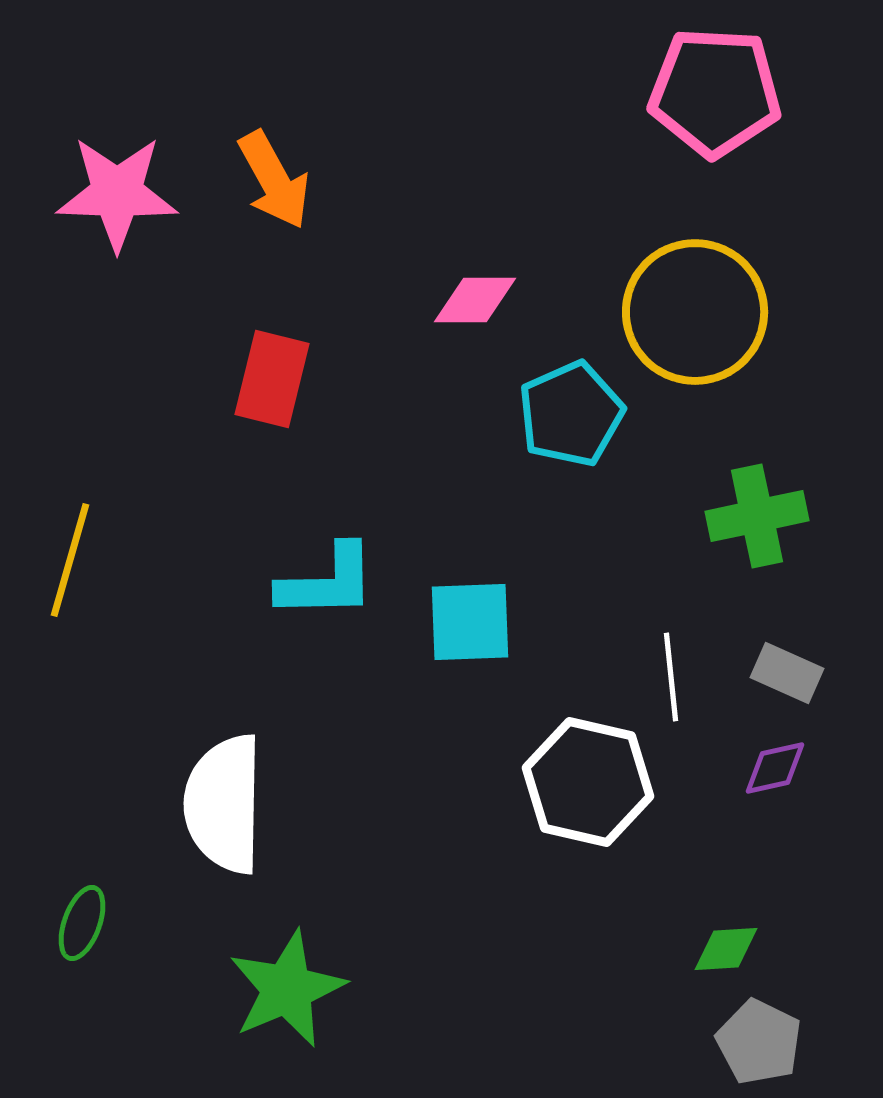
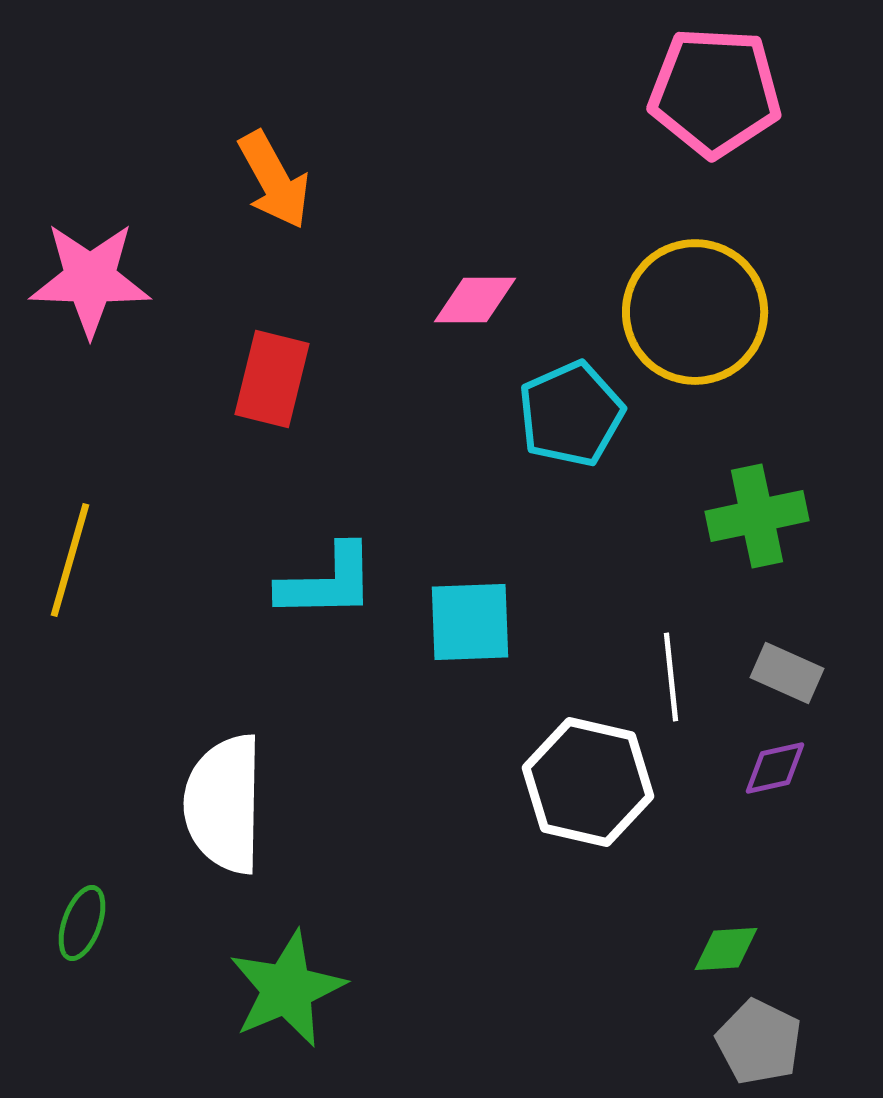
pink star: moved 27 px left, 86 px down
